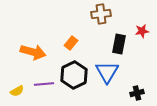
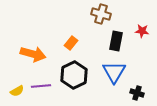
brown cross: rotated 24 degrees clockwise
red star: rotated 16 degrees clockwise
black rectangle: moved 3 px left, 3 px up
orange arrow: moved 2 px down
blue triangle: moved 7 px right
purple line: moved 3 px left, 2 px down
black cross: rotated 32 degrees clockwise
